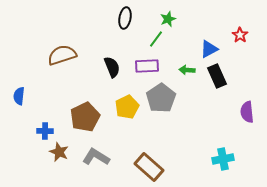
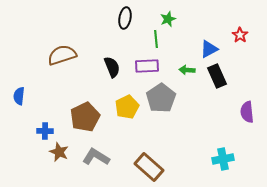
green line: rotated 42 degrees counterclockwise
